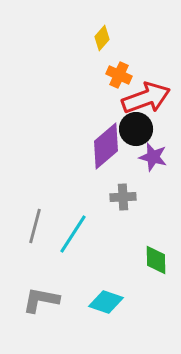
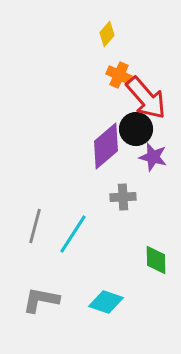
yellow diamond: moved 5 px right, 4 px up
red arrow: rotated 69 degrees clockwise
